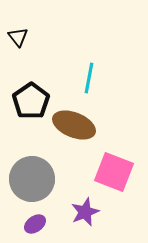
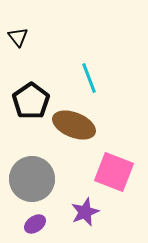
cyan line: rotated 32 degrees counterclockwise
